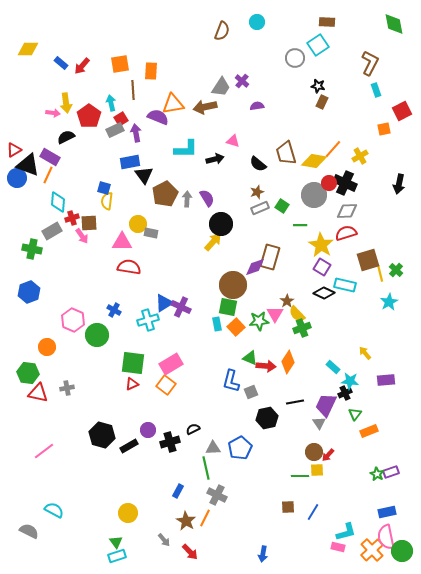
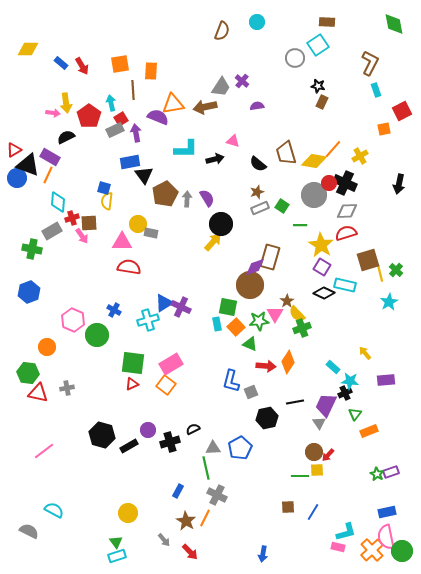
red arrow at (82, 66): rotated 72 degrees counterclockwise
brown circle at (233, 285): moved 17 px right
green triangle at (250, 358): moved 14 px up
